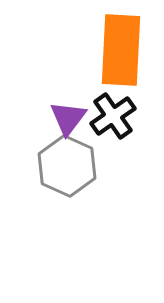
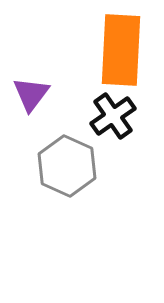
purple triangle: moved 37 px left, 24 px up
